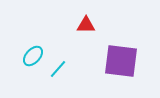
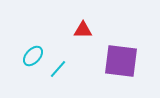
red triangle: moved 3 px left, 5 px down
